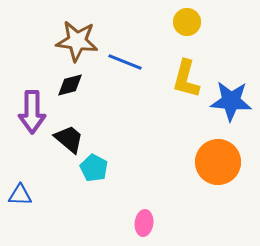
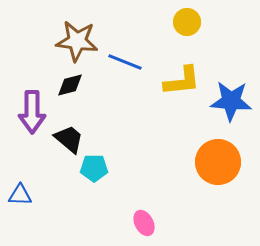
yellow L-shape: moved 4 px left, 2 px down; rotated 111 degrees counterclockwise
cyan pentagon: rotated 28 degrees counterclockwise
pink ellipse: rotated 35 degrees counterclockwise
